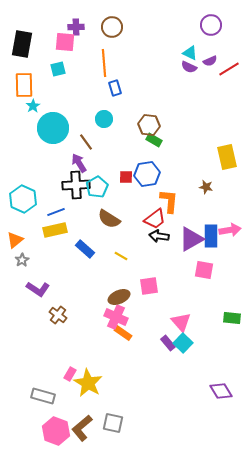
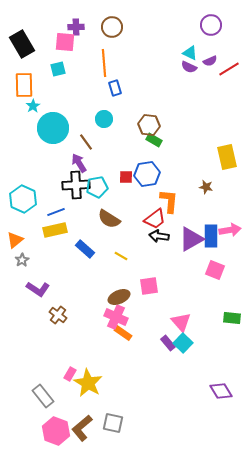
black rectangle at (22, 44): rotated 40 degrees counterclockwise
cyan pentagon at (97, 187): rotated 20 degrees clockwise
pink square at (204, 270): moved 11 px right; rotated 12 degrees clockwise
gray rectangle at (43, 396): rotated 35 degrees clockwise
